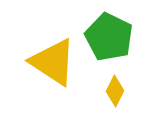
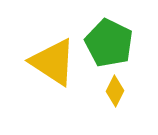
green pentagon: moved 6 px down
